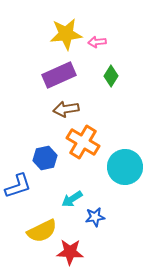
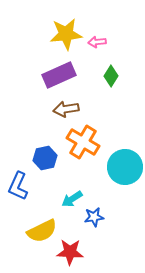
blue L-shape: rotated 132 degrees clockwise
blue star: moved 1 px left
